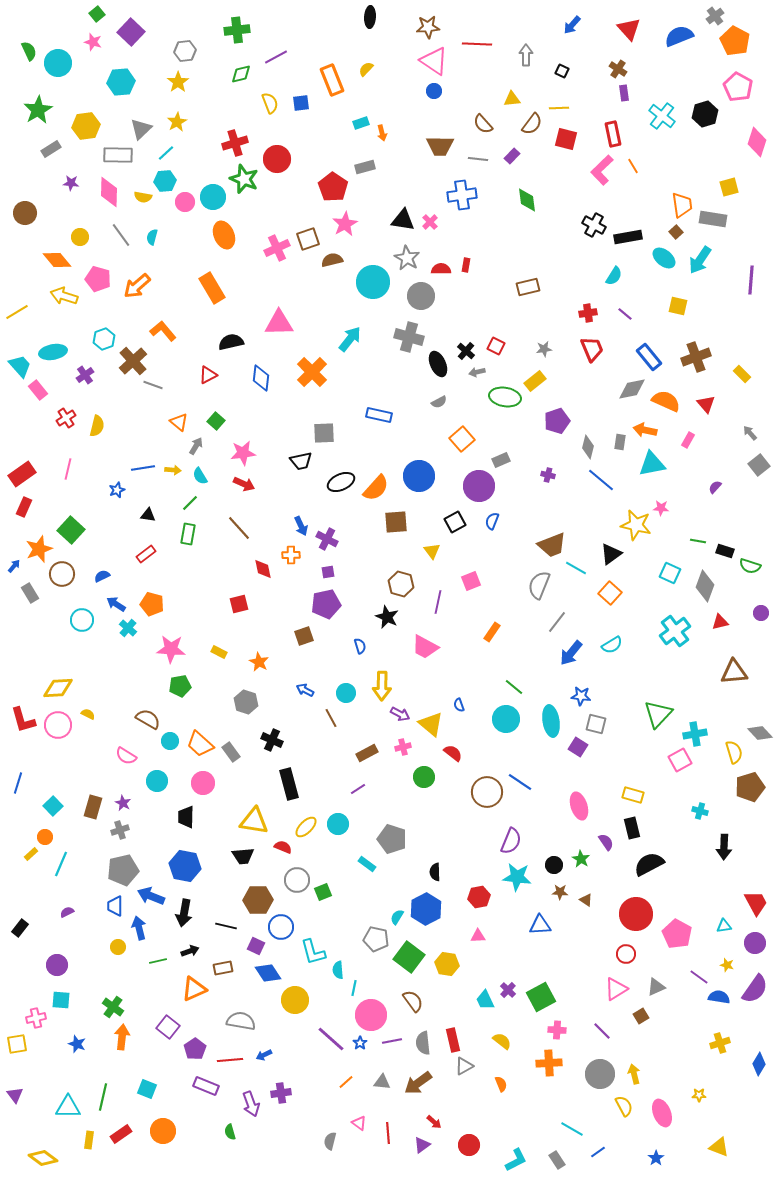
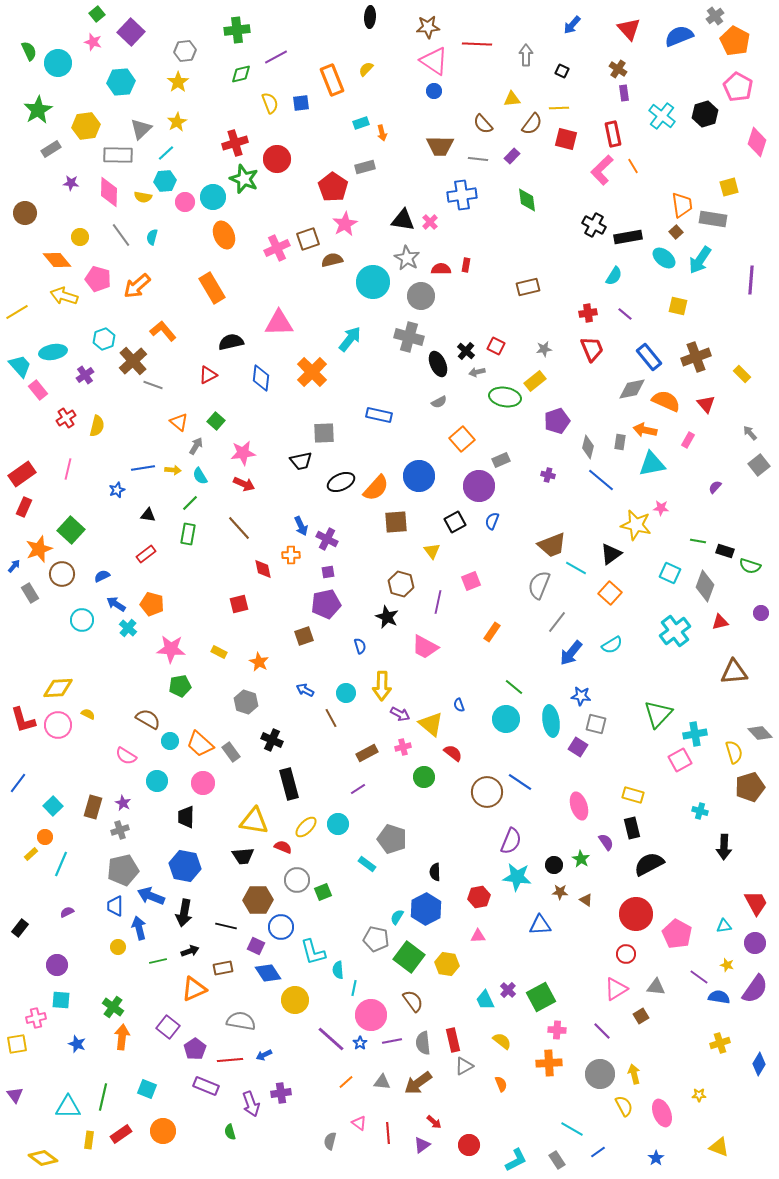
blue line at (18, 783): rotated 20 degrees clockwise
gray triangle at (656, 987): rotated 30 degrees clockwise
